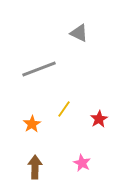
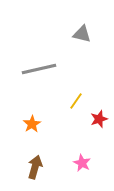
gray triangle: moved 3 px right, 1 px down; rotated 12 degrees counterclockwise
gray line: rotated 8 degrees clockwise
yellow line: moved 12 px right, 8 px up
red star: rotated 12 degrees clockwise
brown arrow: rotated 15 degrees clockwise
